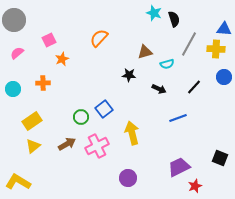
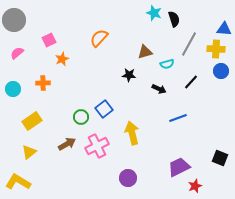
blue circle: moved 3 px left, 6 px up
black line: moved 3 px left, 5 px up
yellow triangle: moved 4 px left, 6 px down
